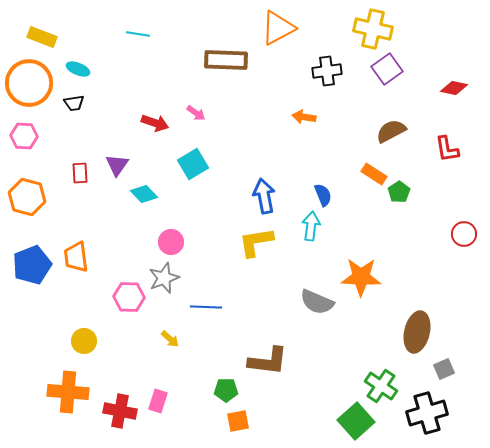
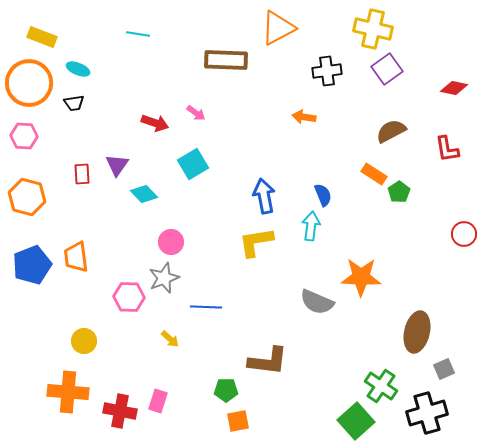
red rectangle at (80, 173): moved 2 px right, 1 px down
